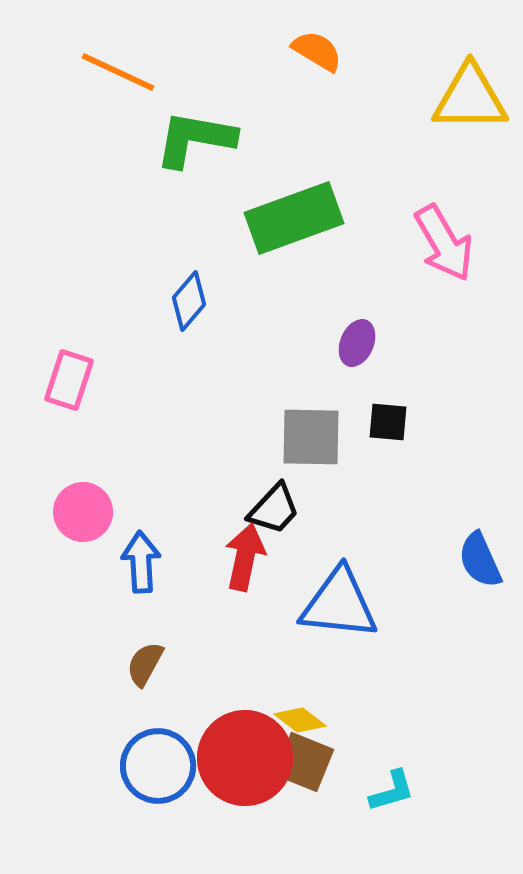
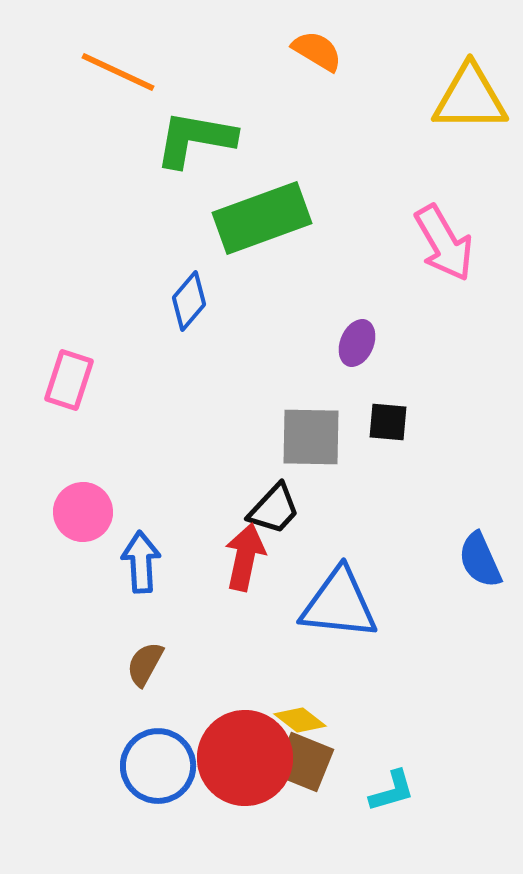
green rectangle: moved 32 px left
